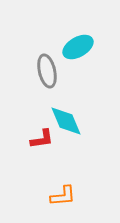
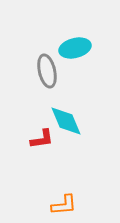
cyan ellipse: moved 3 px left, 1 px down; rotated 16 degrees clockwise
orange L-shape: moved 1 px right, 9 px down
